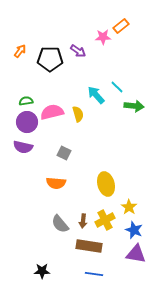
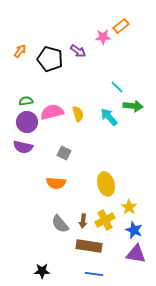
black pentagon: rotated 15 degrees clockwise
cyan arrow: moved 13 px right, 22 px down
green arrow: moved 1 px left
